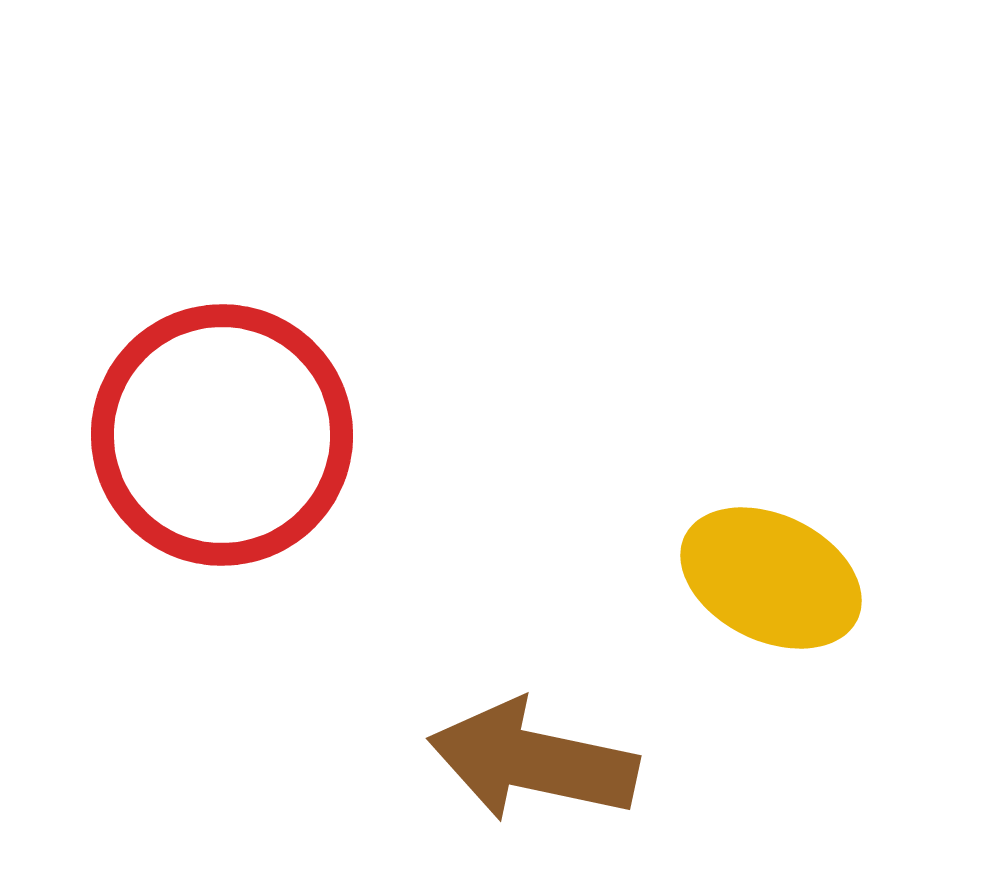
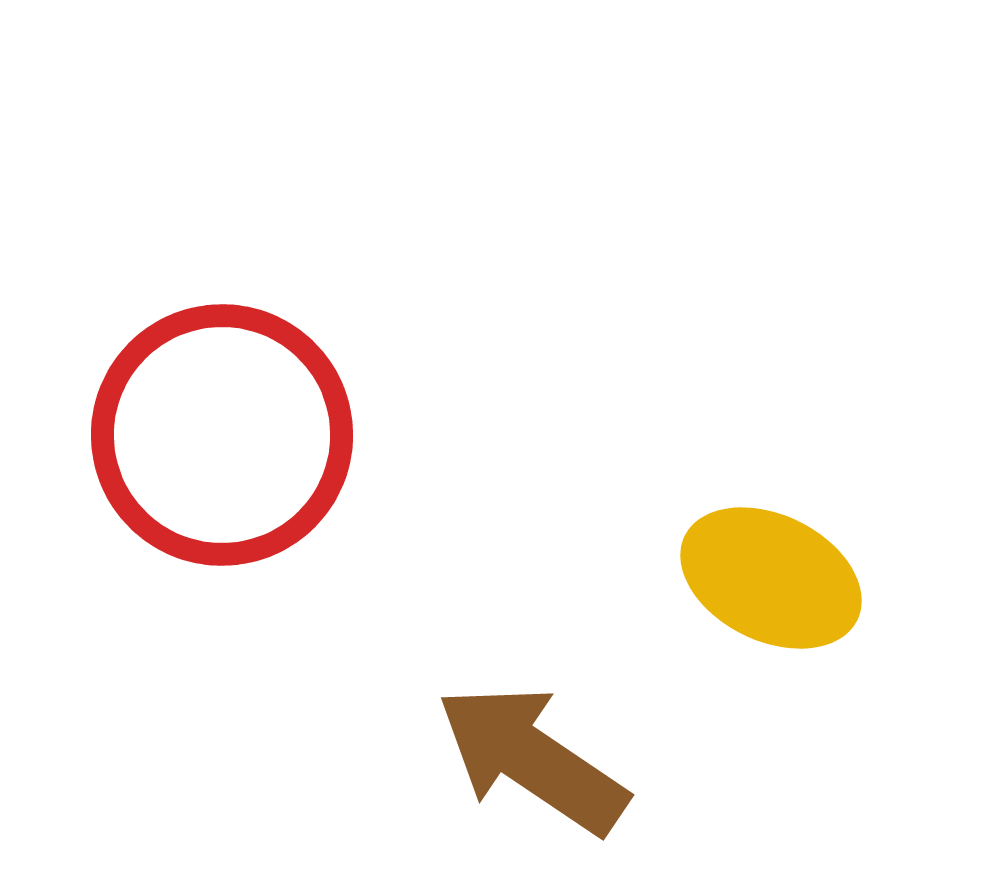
brown arrow: moved 1 px left, 2 px up; rotated 22 degrees clockwise
